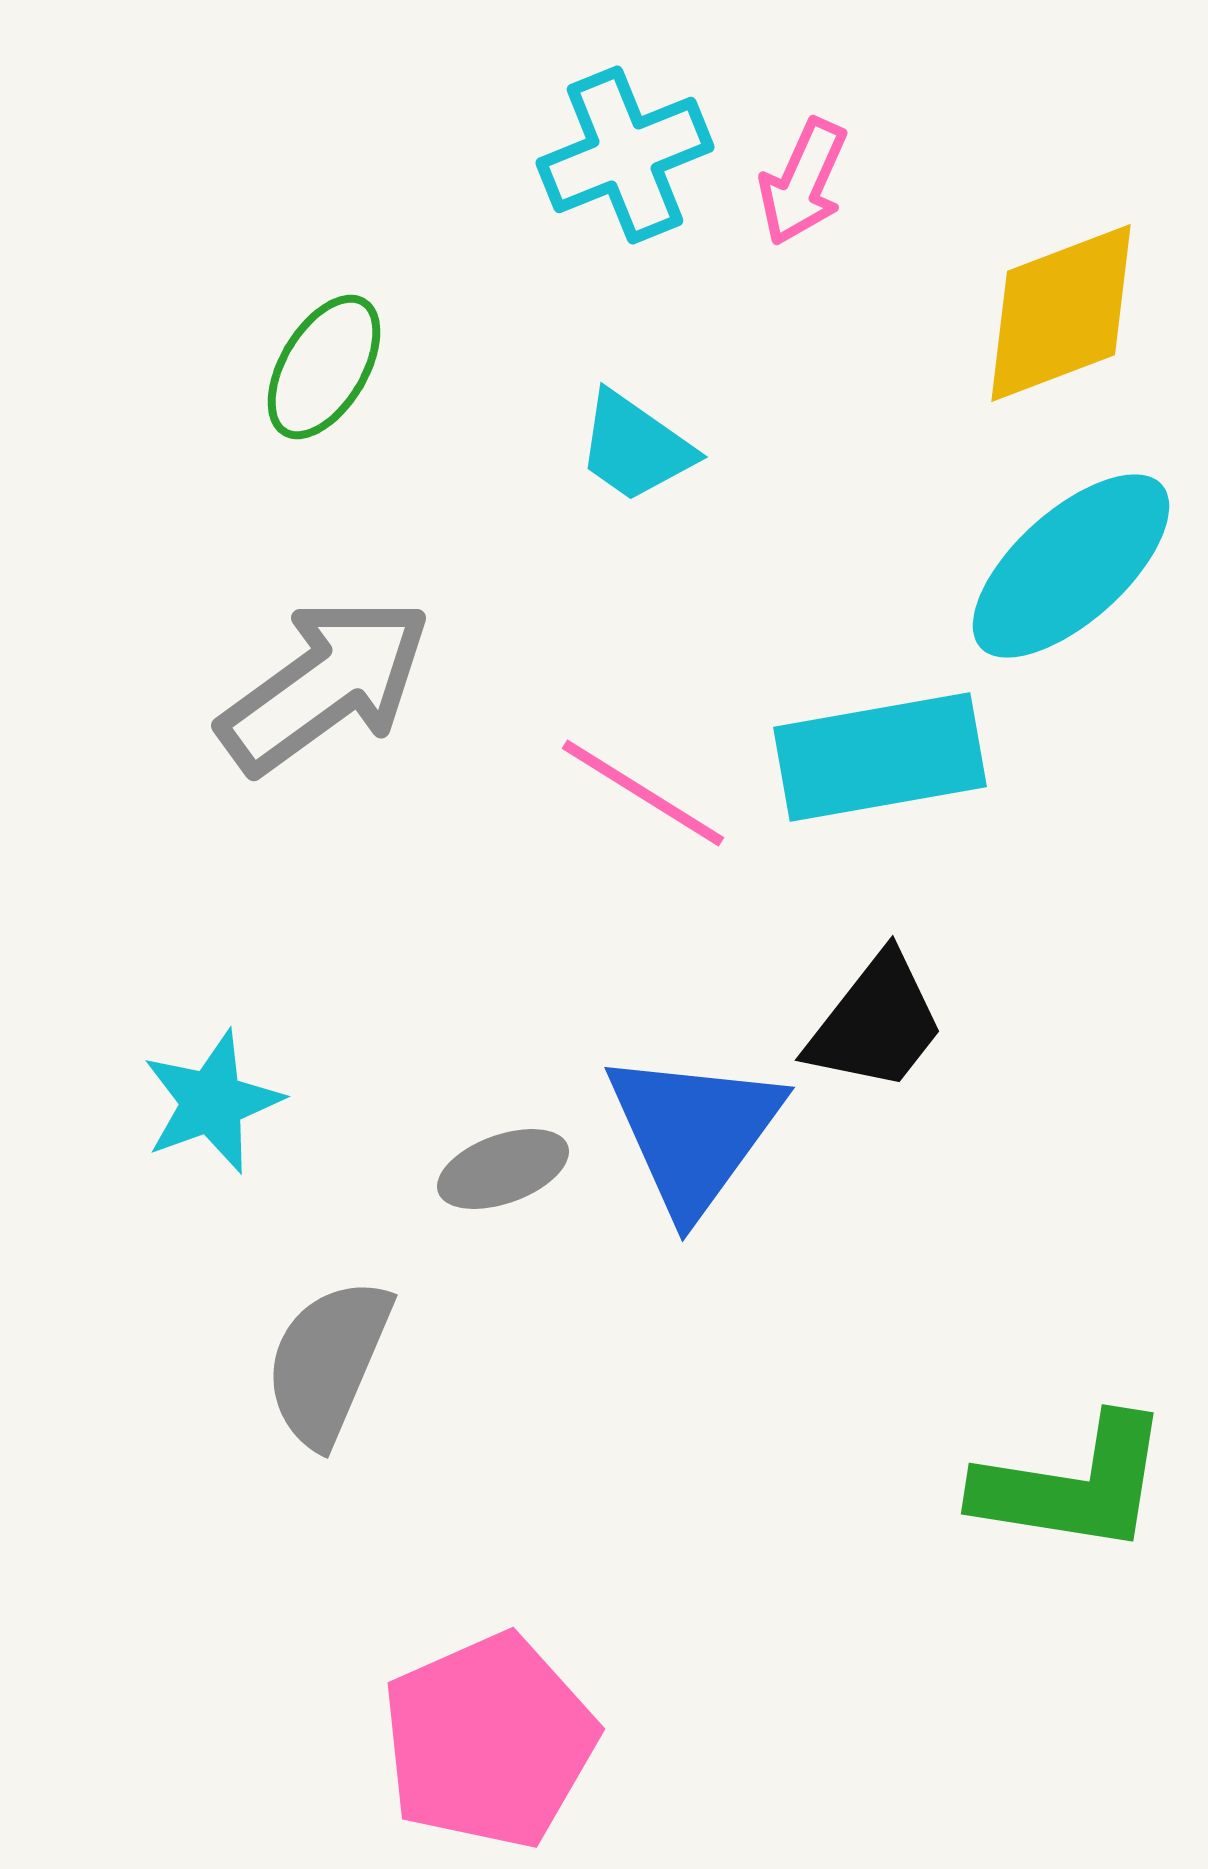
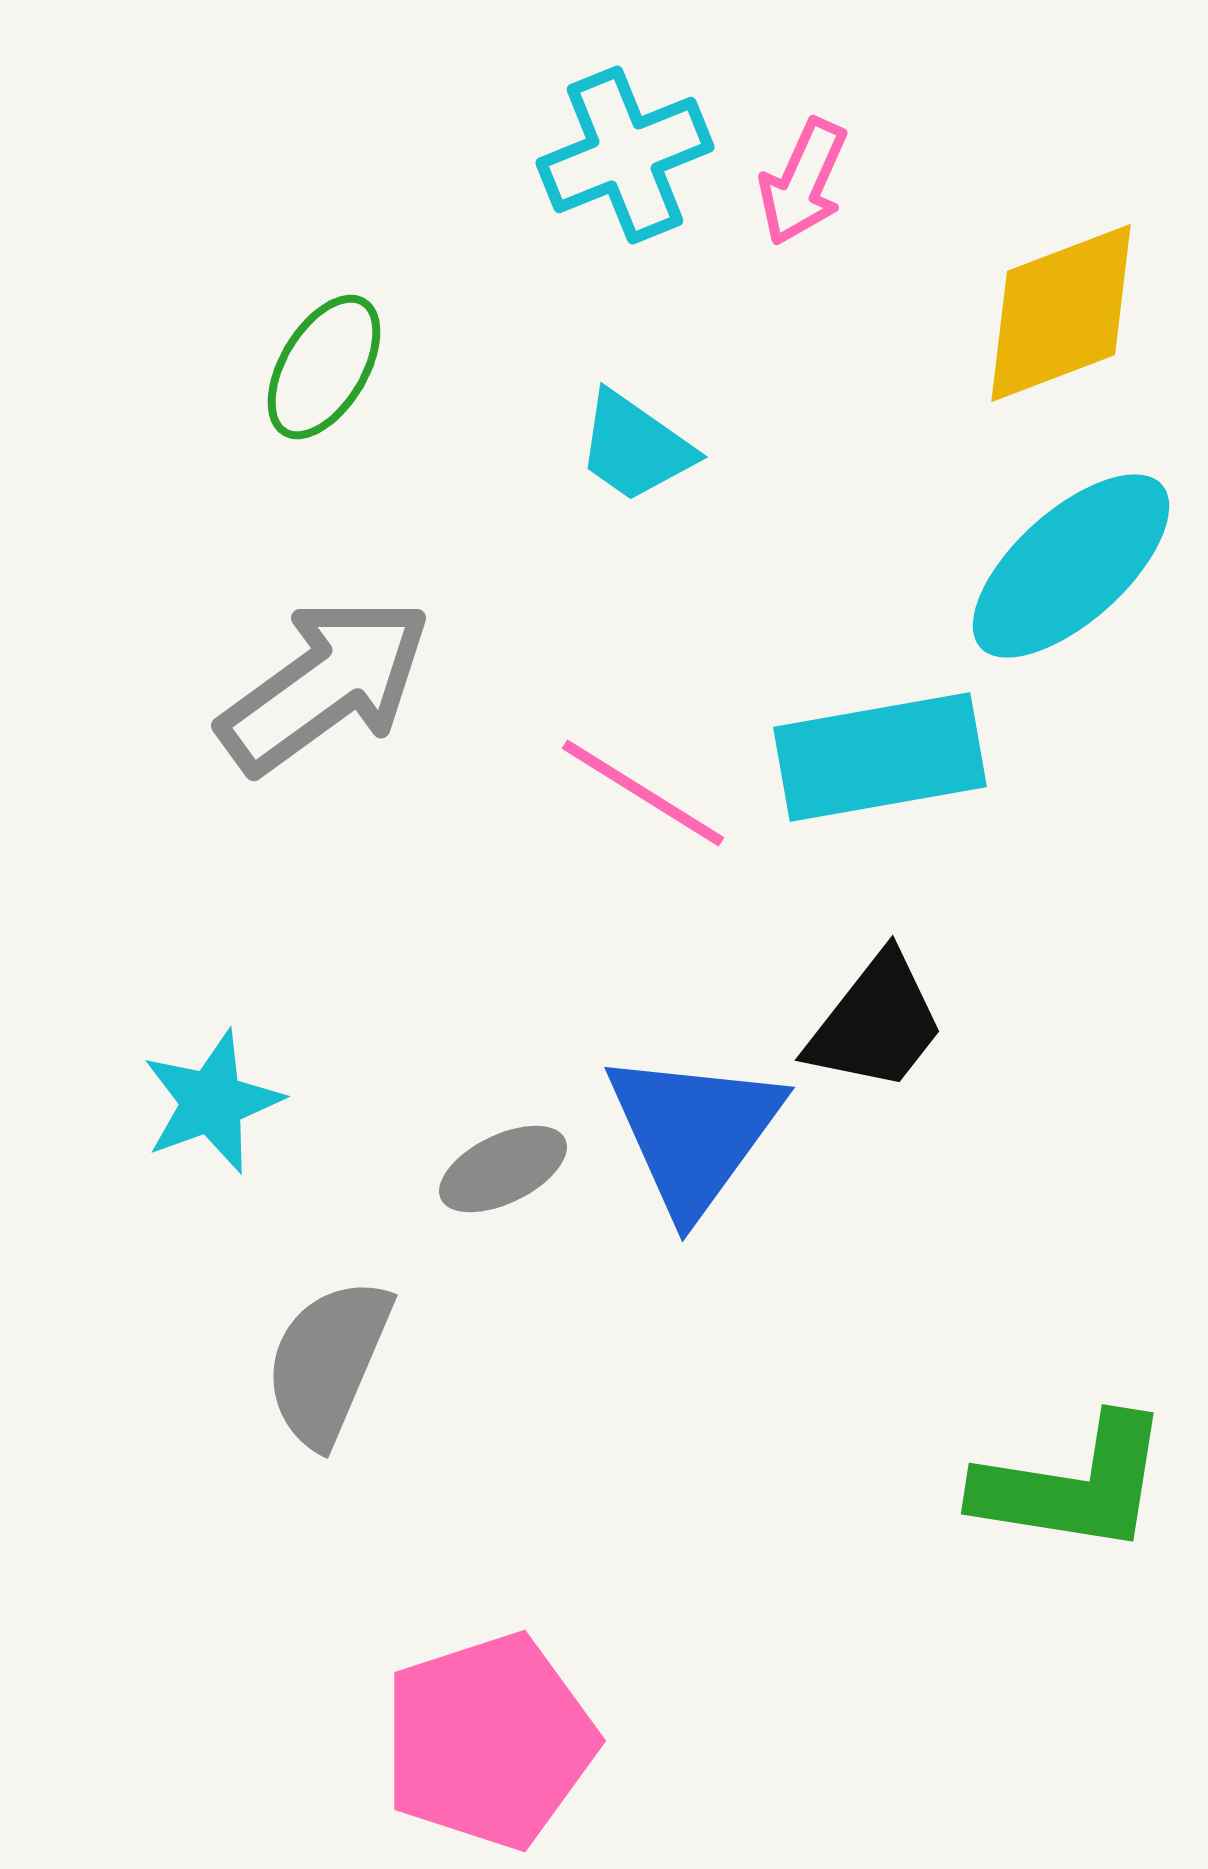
gray ellipse: rotated 6 degrees counterclockwise
pink pentagon: rotated 6 degrees clockwise
